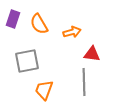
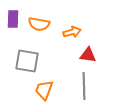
purple rectangle: rotated 18 degrees counterclockwise
orange semicircle: rotated 50 degrees counterclockwise
red triangle: moved 4 px left, 1 px down
gray square: rotated 20 degrees clockwise
gray line: moved 4 px down
